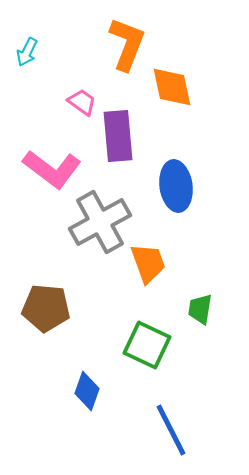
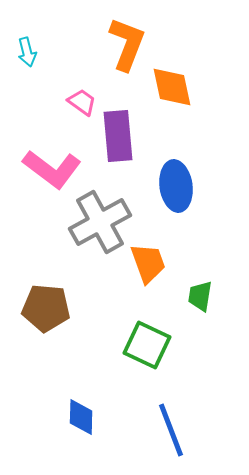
cyan arrow: rotated 40 degrees counterclockwise
green trapezoid: moved 13 px up
blue diamond: moved 6 px left, 26 px down; rotated 18 degrees counterclockwise
blue line: rotated 6 degrees clockwise
